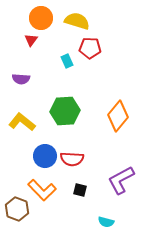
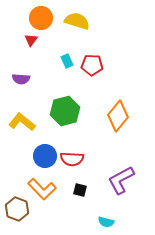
red pentagon: moved 2 px right, 17 px down
green hexagon: rotated 12 degrees counterclockwise
orange L-shape: moved 1 px up
